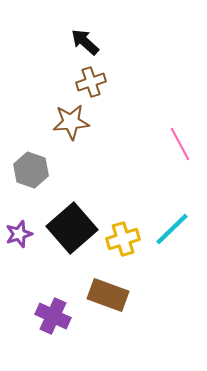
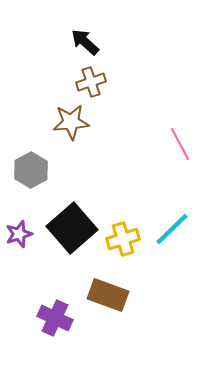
gray hexagon: rotated 12 degrees clockwise
purple cross: moved 2 px right, 2 px down
